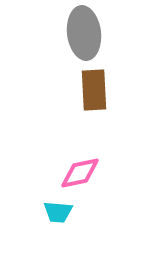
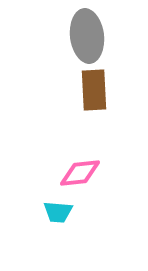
gray ellipse: moved 3 px right, 3 px down
pink diamond: rotated 6 degrees clockwise
